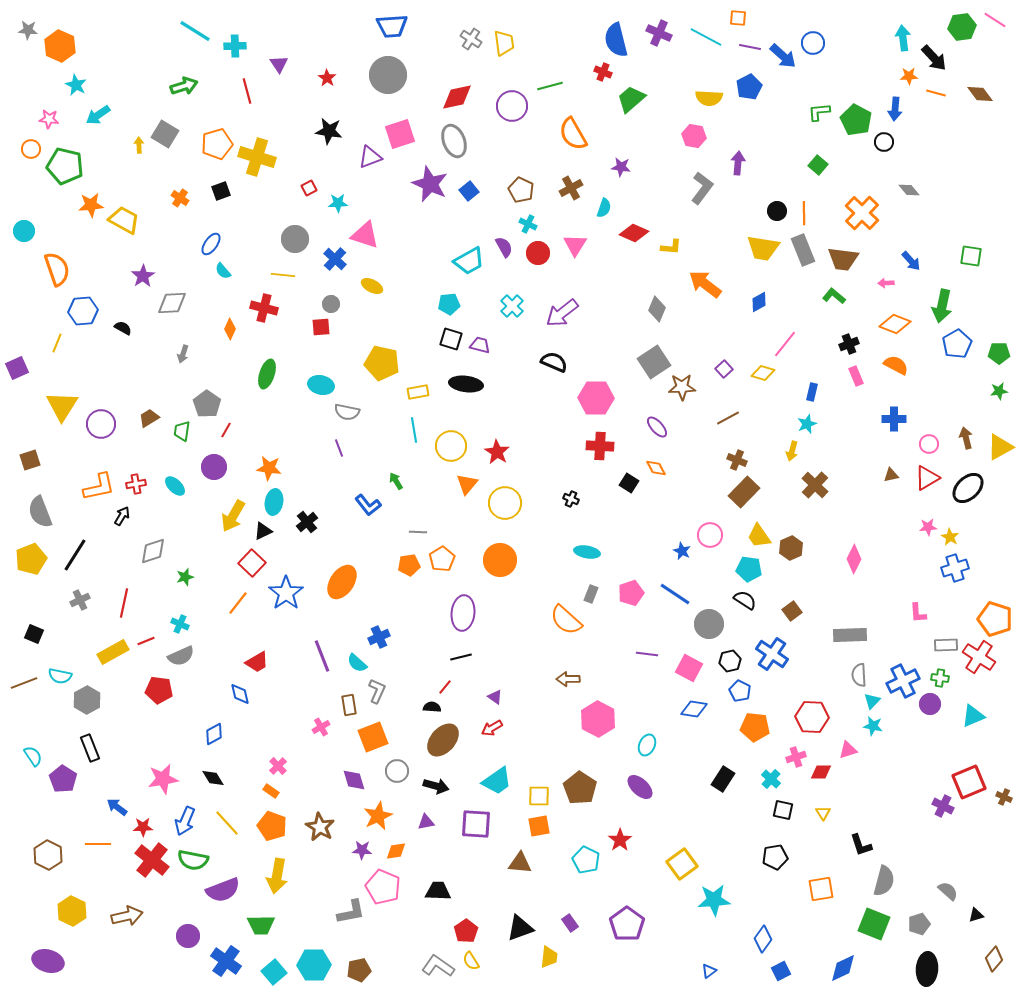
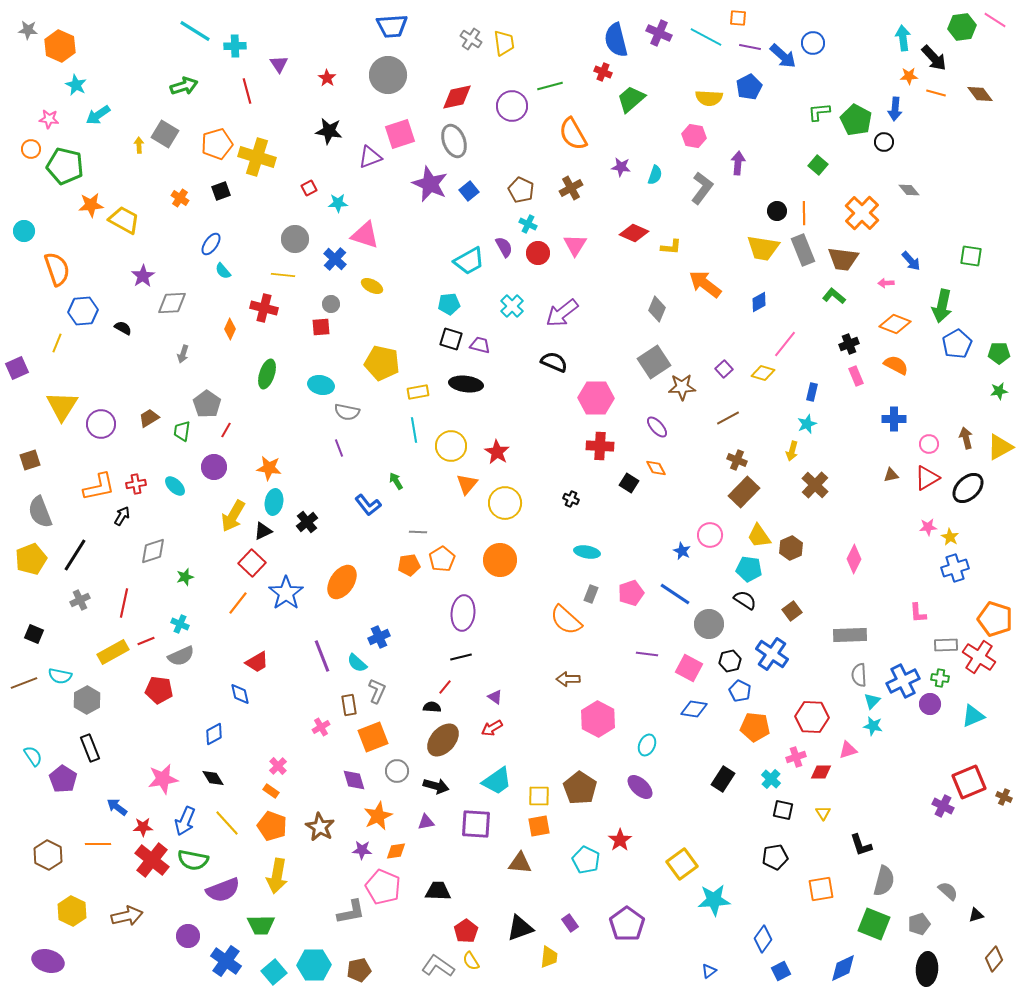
cyan semicircle at (604, 208): moved 51 px right, 33 px up
